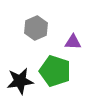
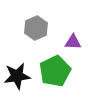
green pentagon: rotated 28 degrees clockwise
black star: moved 3 px left, 5 px up
